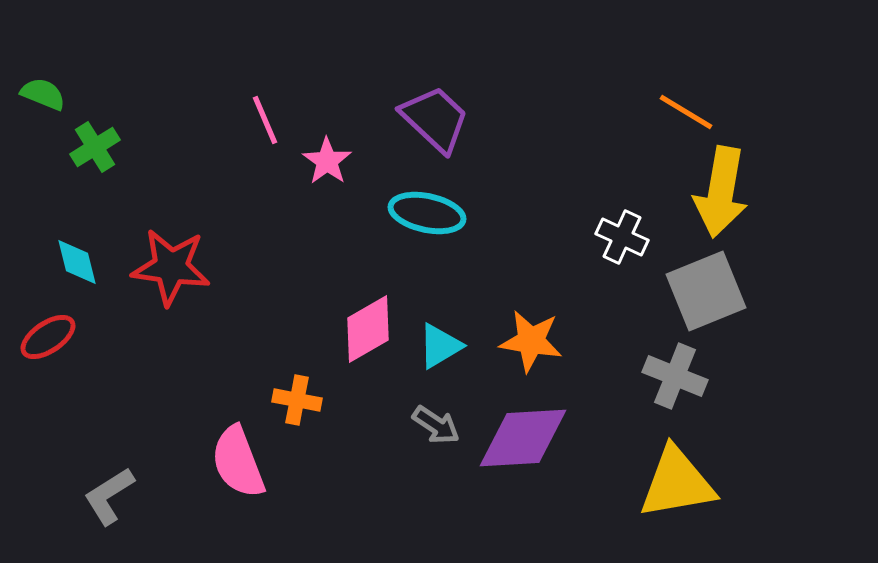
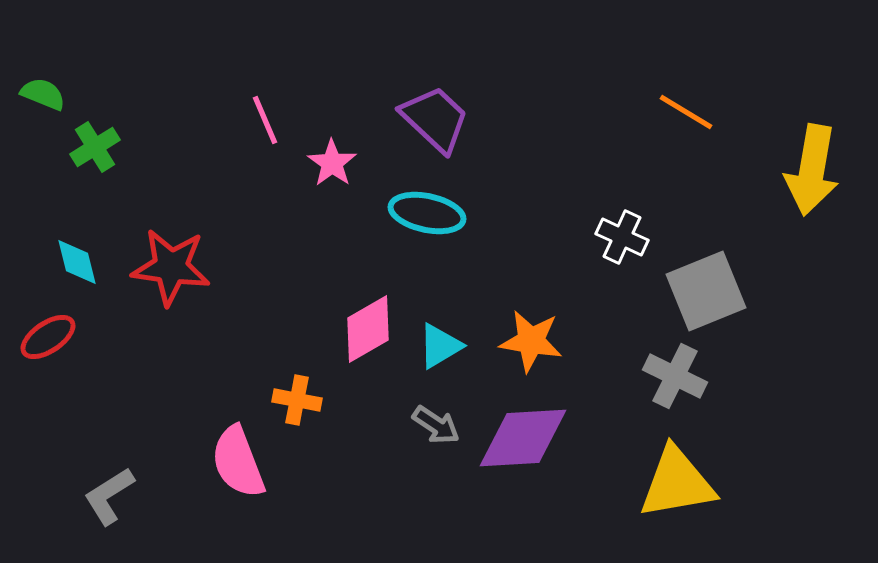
pink star: moved 5 px right, 2 px down
yellow arrow: moved 91 px right, 22 px up
gray cross: rotated 4 degrees clockwise
